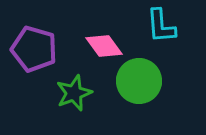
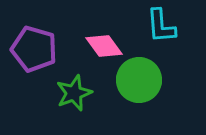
green circle: moved 1 px up
